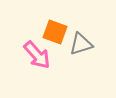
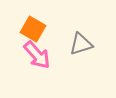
orange square: moved 22 px left, 3 px up; rotated 10 degrees clockwise
